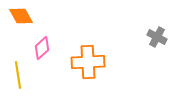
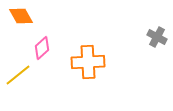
yellow line: rotated 60 degrees clockwise
